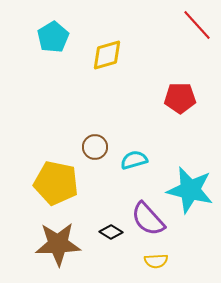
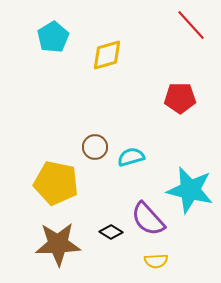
red line: moved 6 px left
cyan semicircle: moved 3 px left, 3 px up
